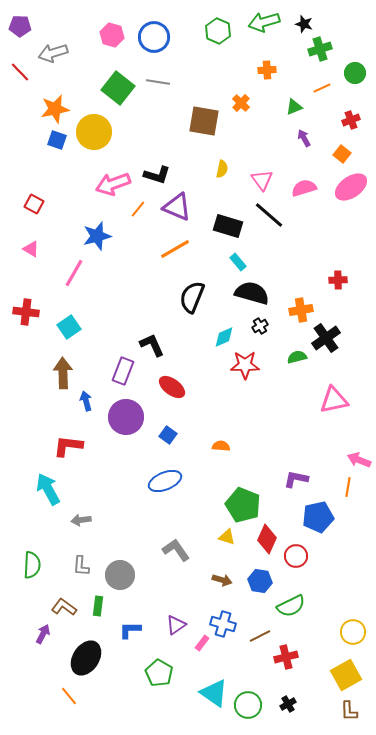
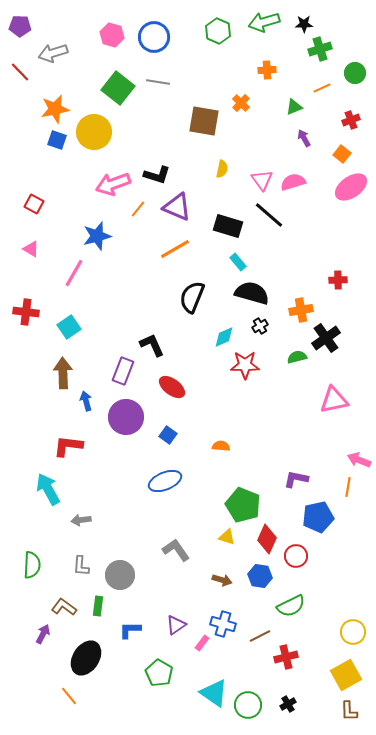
black star at (304, 24): rotated 18 degrees counterclockwise
pink semicircle at (304, 188): moved 11 px left, 6 px up
blue hexagon at (260, 581): moved 5 px up
